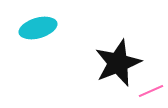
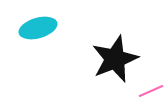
black star: moved 3 px left, 4 px up
